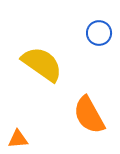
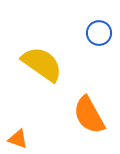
orange triangle: rotated 25 degrees clockwise
